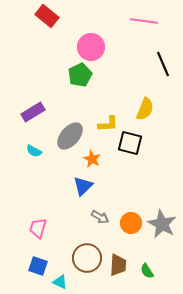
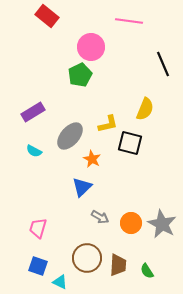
pink line: moved 15 px left
yellow L-shape: rotated 10 degrees counterclockwise
blue triangle: moved 1 px left, 1 px down
